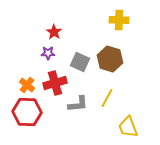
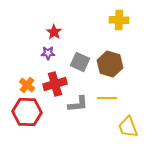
brown hexagon: moved 5 px down
red cross: moved 1 px down
yellow line: rotated 60 degrees clockwise
